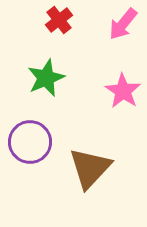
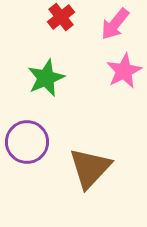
red cross: moved 2 px right, 3 px up
pink arrow: moved 8 px left
pink star: moved 1 px right, 20 px up; rotated 12 degrees clockwise
purple circle: moved 3 px left
